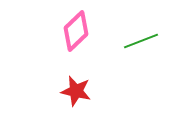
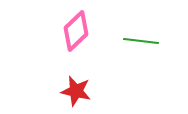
green line: rotated 28 degrees clockwise
